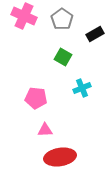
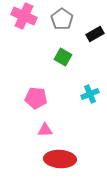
cyan cross: moved 8 px right, 6 px down
red ellipse: moved 2 px down; rotated 12 degrees clockwise
